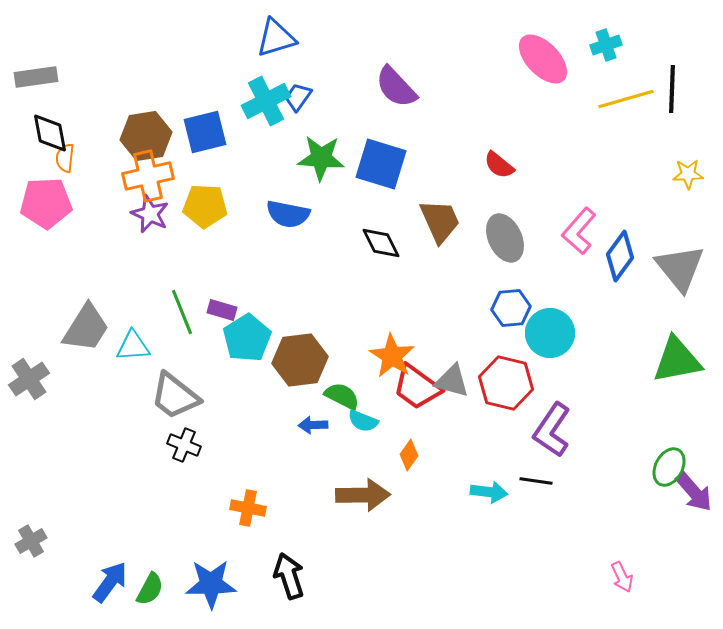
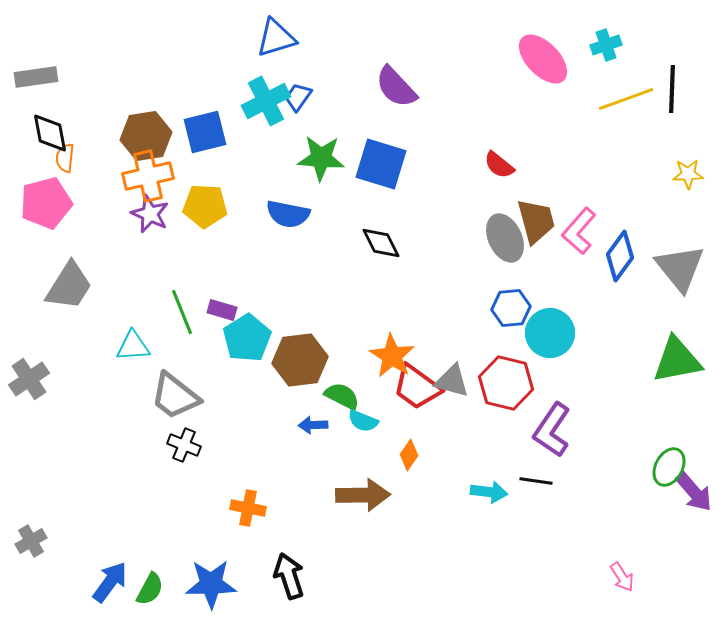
yellow line at (626, 99): rotated 4 degrees counterclockwise
pink pentagon at (46, 203): rotated 12 degrees counterclockwise
brown trapezoid at (440, 221): moved 96 px right; rotated 9 degrees clockwise
gray trapezoid at (86, 328): moved 17 px left, 42 px up
pink arrow at (622, 577): rotated 8 degrees counterclockwise
